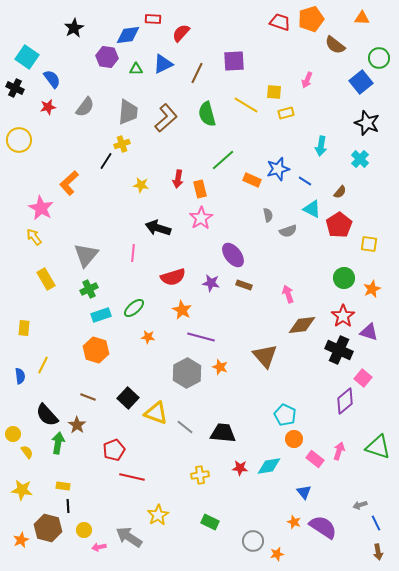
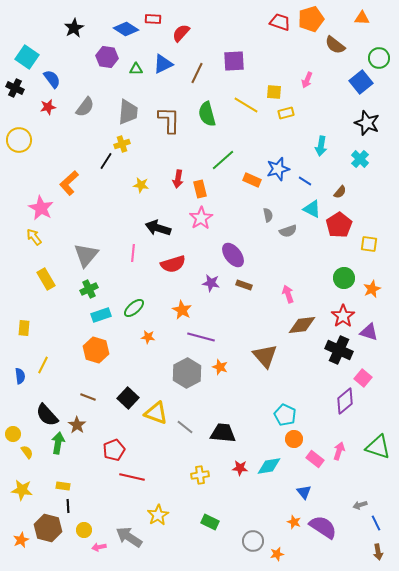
blue diamond at (128, 35): moved 2 px left, 6 px up; rotated 40 degrees clockwise
brown L-shape at (166, 118): moved 3 px right, 2 px down; rotated 48 degrees counterclockwise
red semicircle at (173, 277): moved 13 px up
